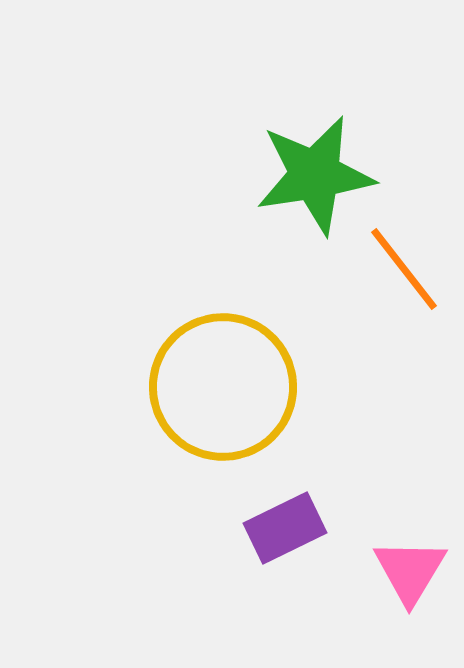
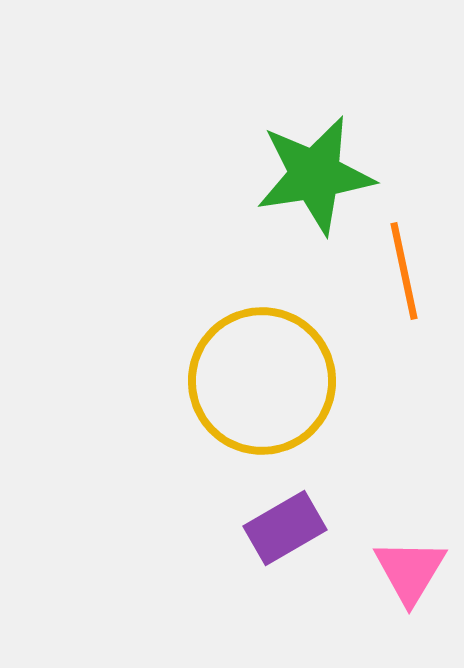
orange line: moved 2 px down; rotated 26 degrees clockwise
yellow circle: moved 39 px right, 6 px up
purple rectangle: rotated 4 degrees counterclockwise
